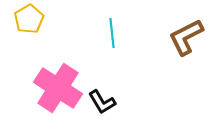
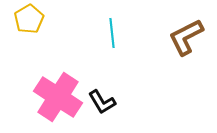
pink cross: moved 9 px down
